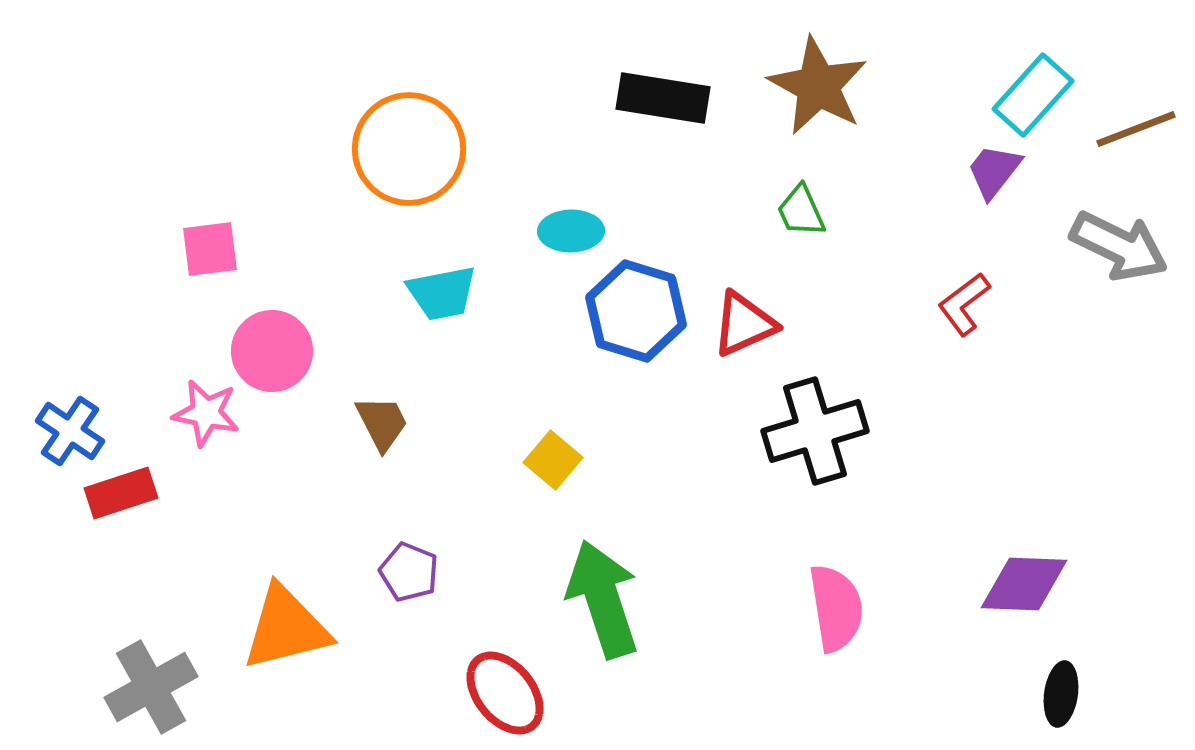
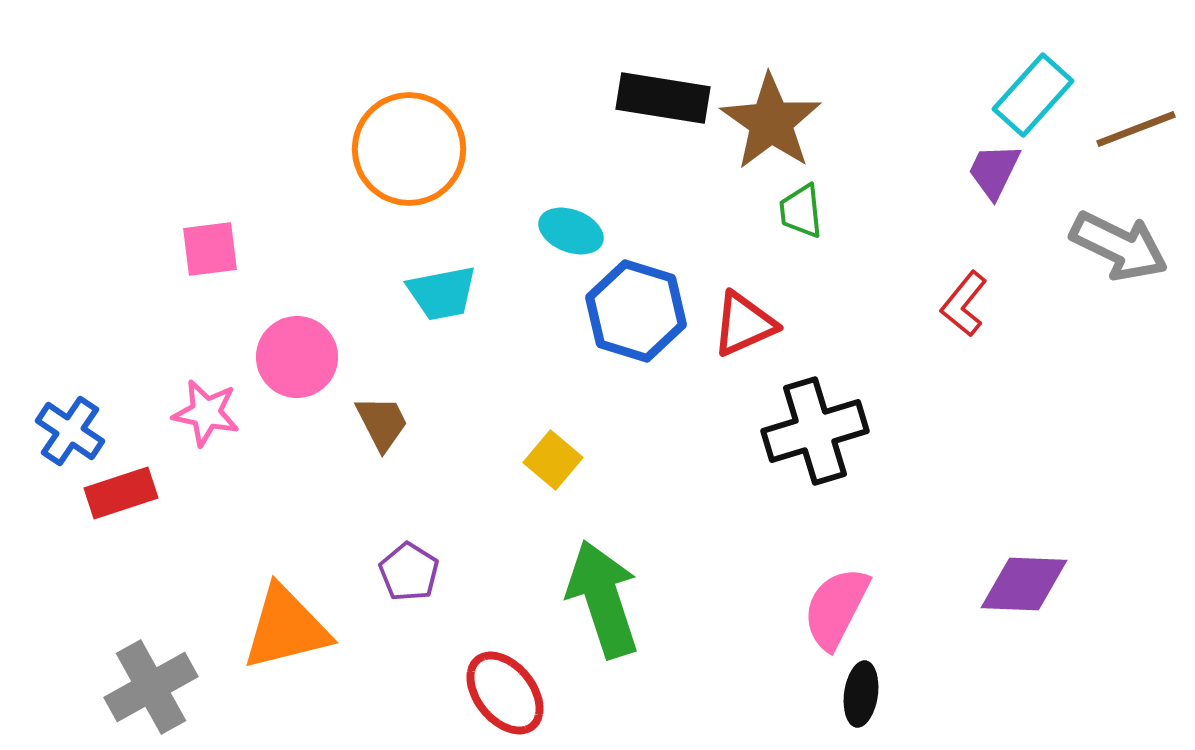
brown star: moved 47 px left, 36 px down; rotated 6 degrees clockwise
purple trapezoid: rotated 12 degrees counterclockwise
green trapezoid: rotated 18 degrees clockwise
cyan ellipse: rotated 22 degrees clockwise
red L-shape: rotated 14 degrees counterclockwise
pink circle: moved 25 px right, 6 px down
purple pentagon: rotated 10 degrees clockwise
pink semicircle: rotated 144 degrees counterclockwise
black ellipse: moved 200 px left
